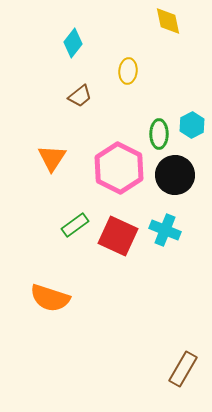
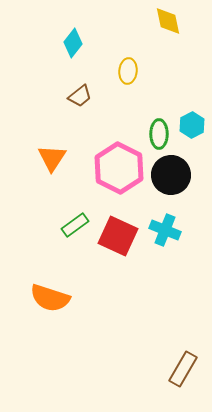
black circle: moved 4 px left
